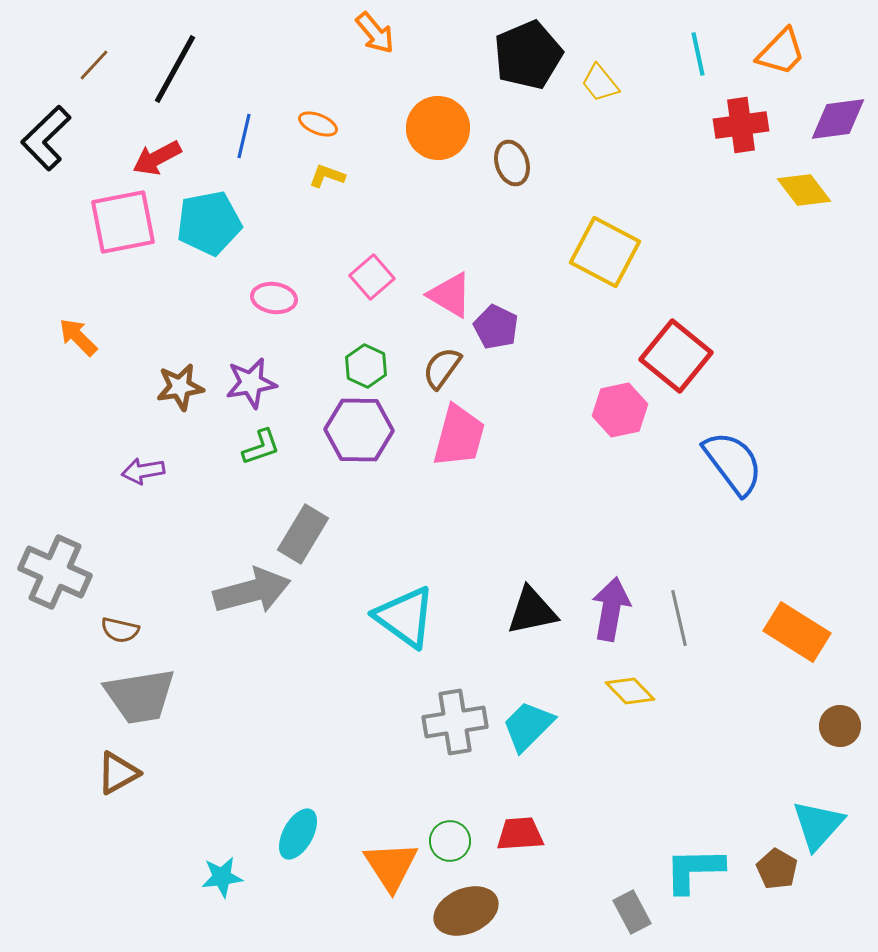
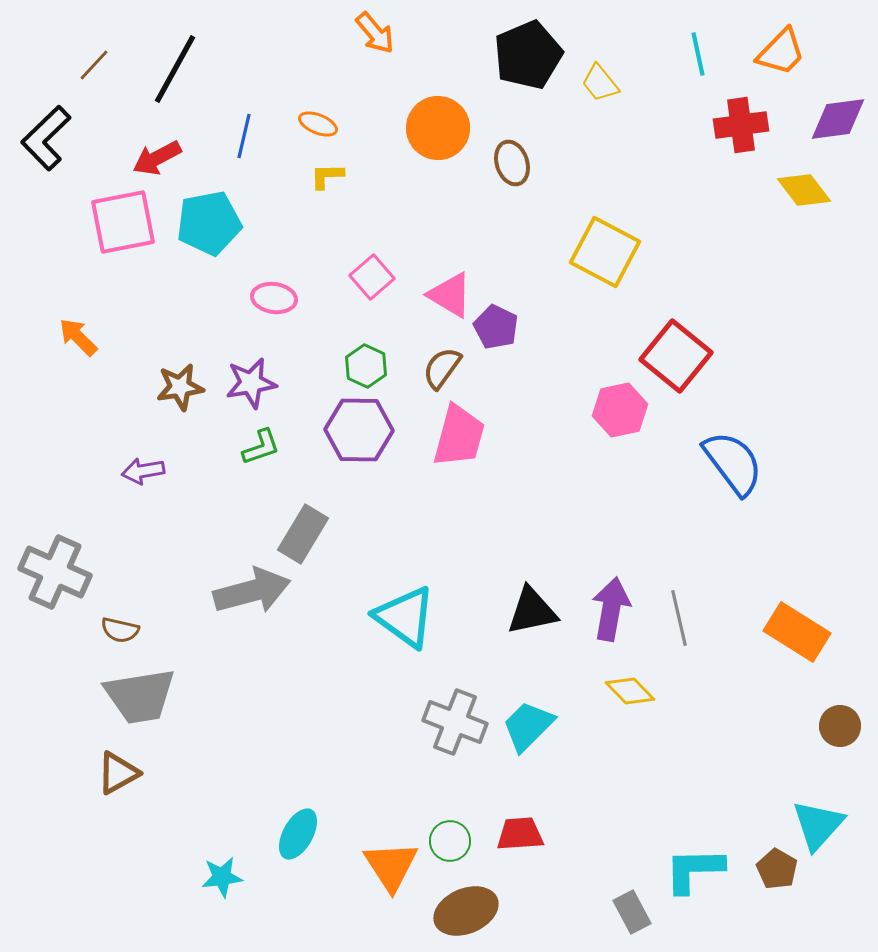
yellow L-shape at (327, 176): rotated 21 degrees counterclockwise
gray cross at (455, 722): rotated 30 degrees clockwise
